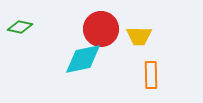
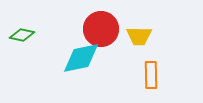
green diamond: moved 2 px right, 8 px down
cyan diamond: moved 2 px left, 1 px up
